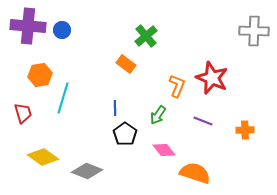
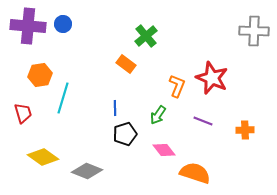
blue circle: moved 1 px right, 6 px up
black pentagon: rotated 20 degrees clockwise
